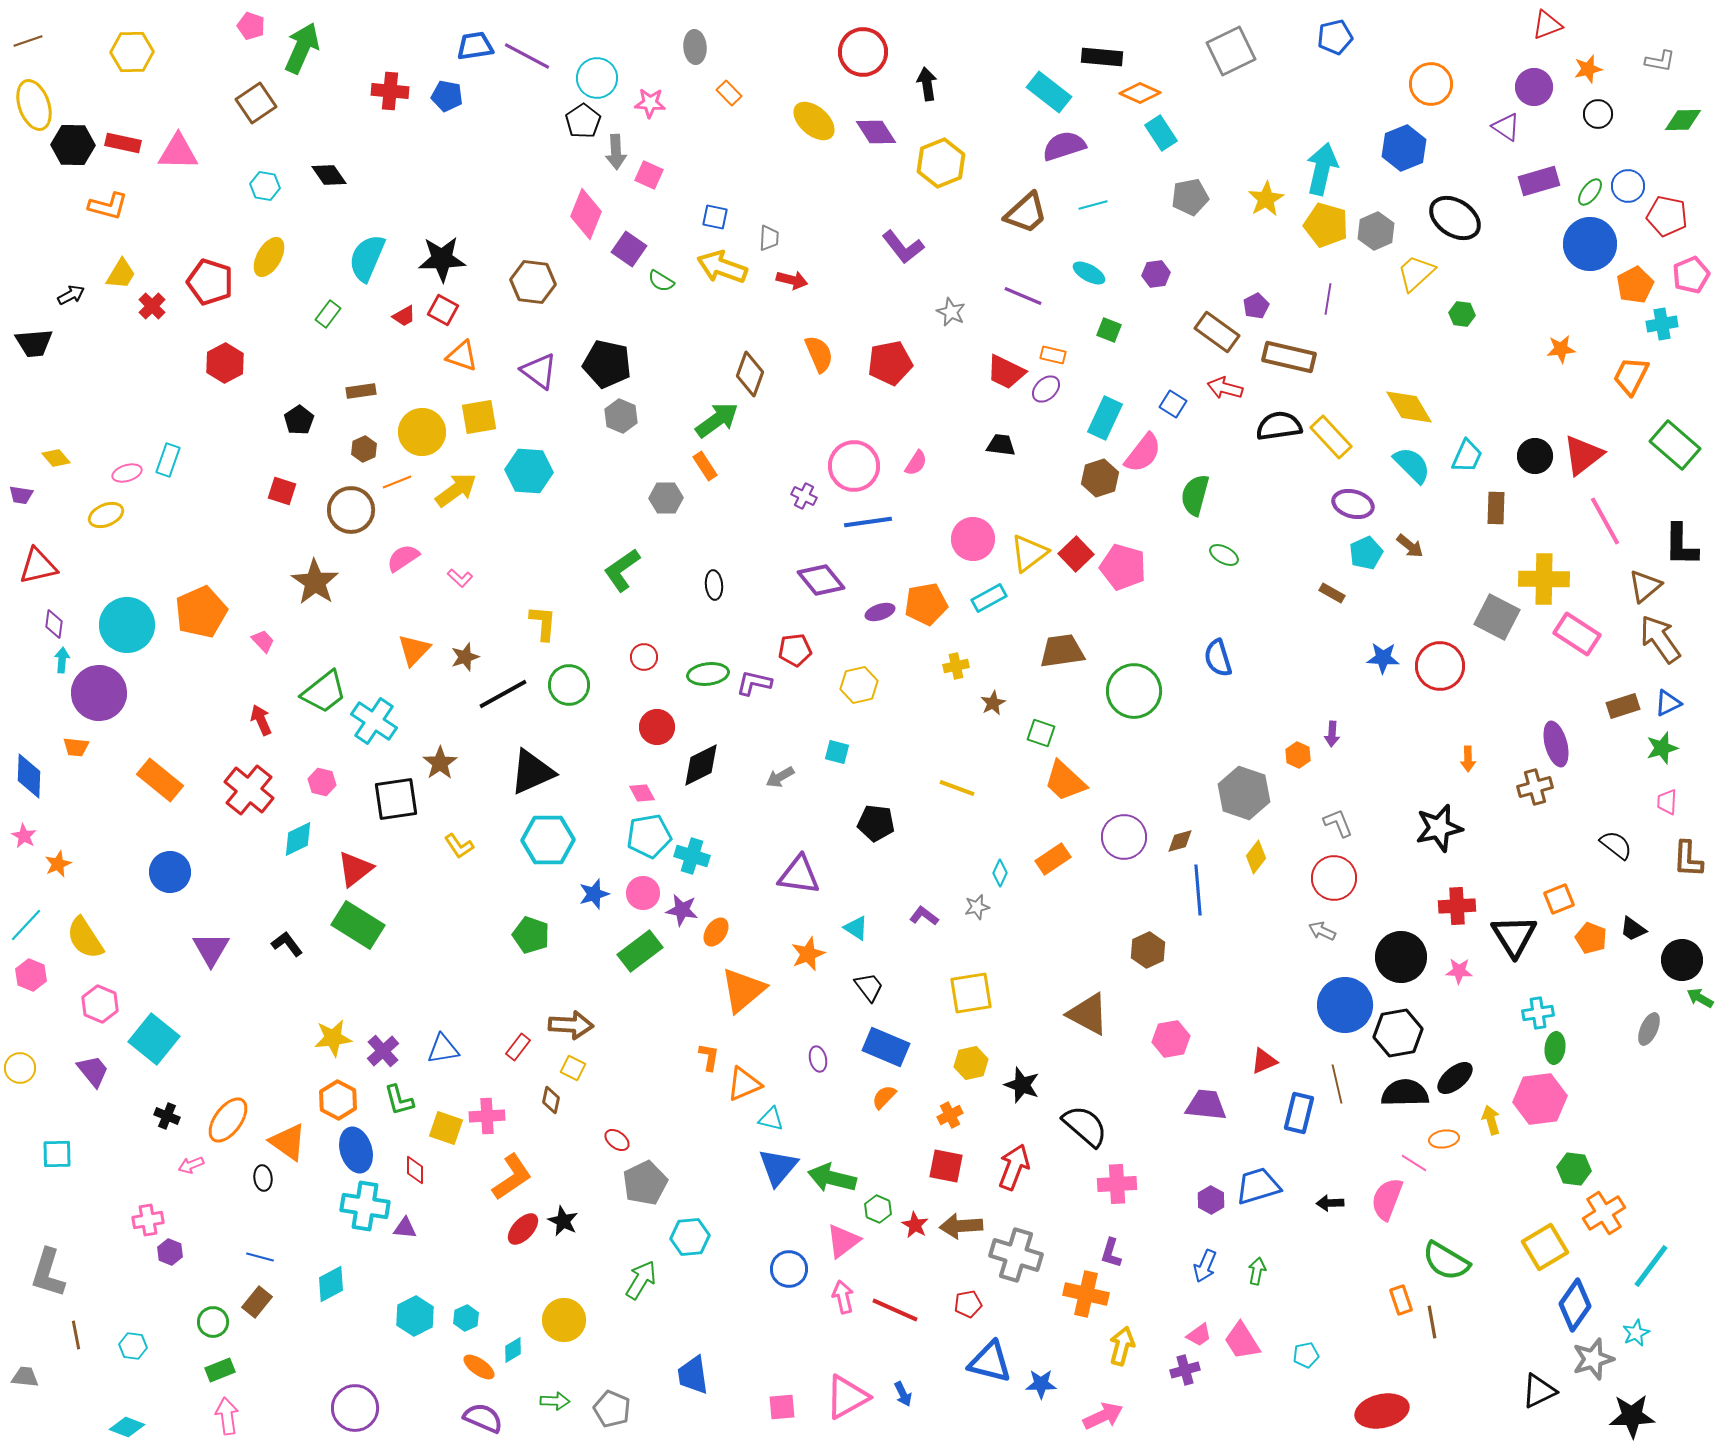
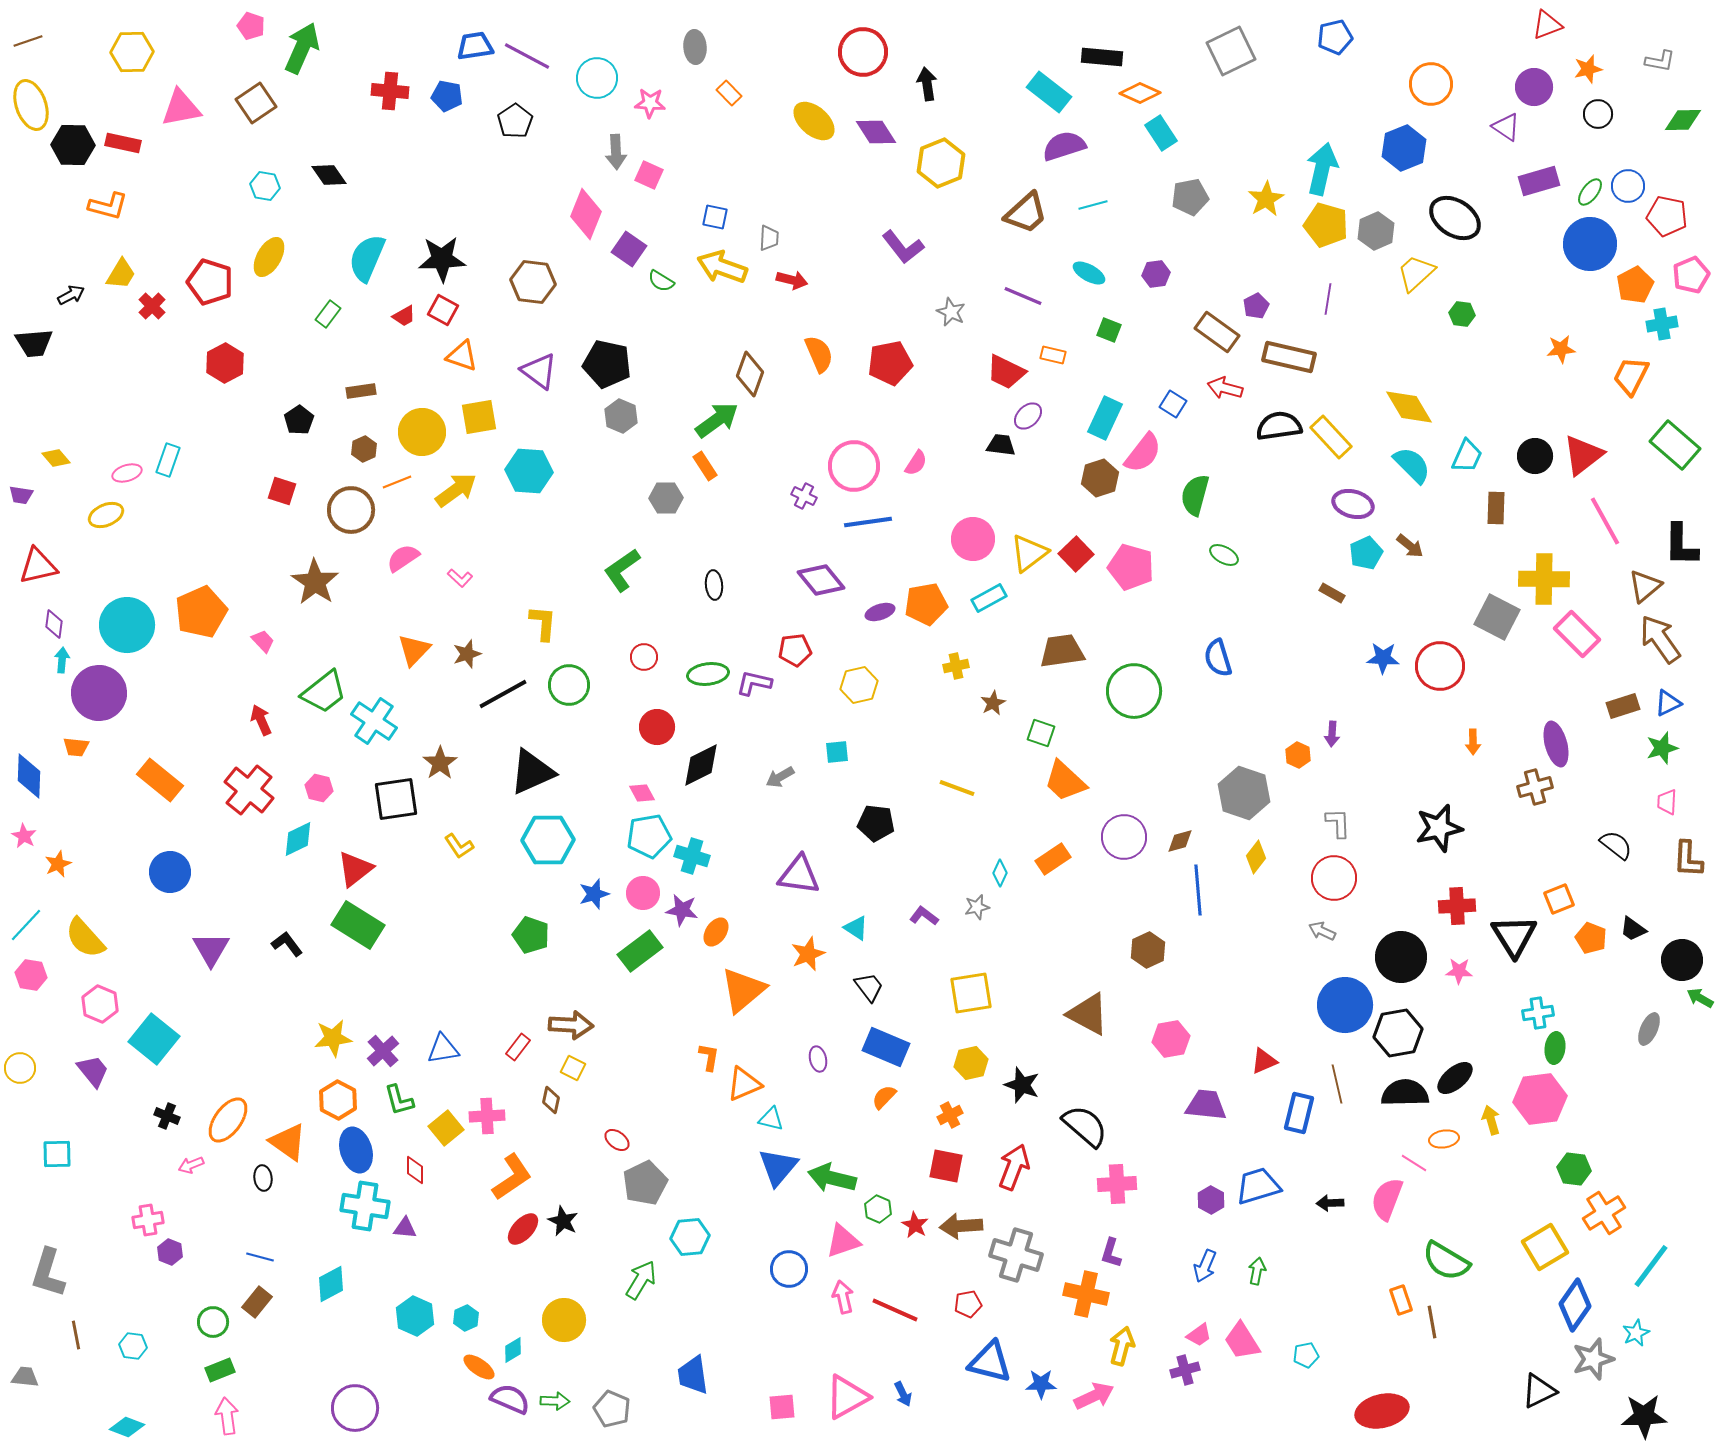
yellow ellipse at (34, 105): moved 3 px left
black pentagon at (583, 121): moved 68 px left
pink triangle at (178, 152): moved 3 px right, 44 px up; rotated 12 degrees counterclockwise
purple ellipse at (1046, 389): moved 18 px left, 27 px down
pink pentagon at (1123, 567): moved 8 px right
pink rectangle at (1577, 634): rotated 12 degrees clockwise
brown star at (465, 657): moved 2 px right, 3 px up
cyan square at (837, 752): rotated 20 degrees counterclockwise
orange arrow at (1468, 759): moved 5 px right, 17 px up
pink hexagon at (322, 782): moved 3 px left, 6 px down
gray L-shape at (1338, 823): rotated 20 degrees clockwise
yellow semicircle at (85, 938): rotated 9 degrees counterclockwise
pink hexagon at (31, 975): rotated 12 degrees counterclockwise
yellow square at (446, 1128): rotated 32 degrees clockwise
pink triangle at (843, 1241): rotated 18 degrees clockwise
cyan hexagon at (415, 1316): rotated 9 degrees counterclockwise
pink arrow at (1103, 1416): moved 9 px left, 20 px up
black star at (1632, 1416): moved 12 px right
purple semicircle at (483, 1418): moved 27 px right, 19 px up
